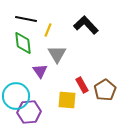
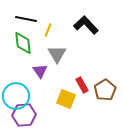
yellow square: moved 1 px left, 1 px up; rotated 18 degrees clockwise
purple hexagon: moved 5 px left, 3 px down
